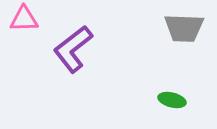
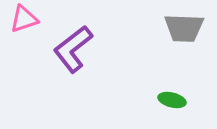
pink triangle: rotated 16 degrees counterclockwise
